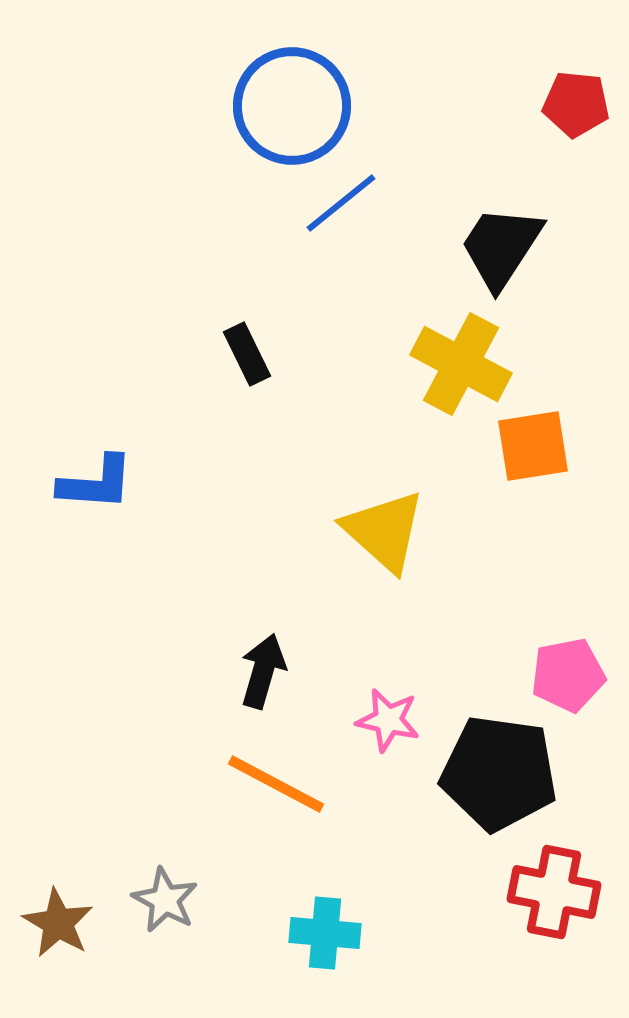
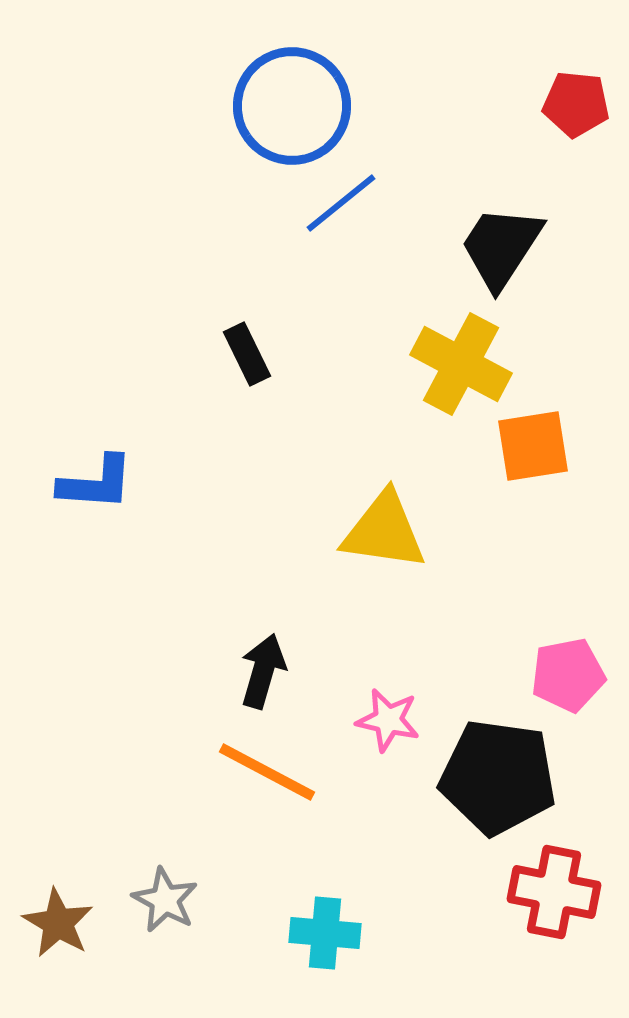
yellow triangle: rotated 34 degrees counterclockwise
black pentagon: moved 1 px left, 4 px down
orange line: moved 9 px left, 12 px up
